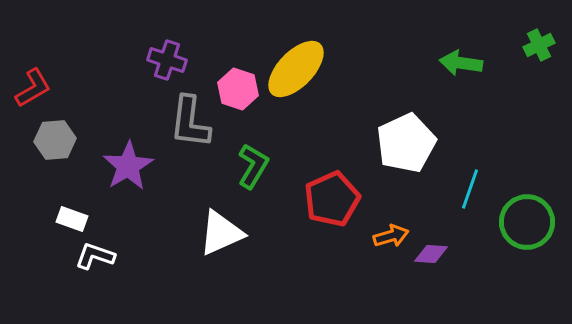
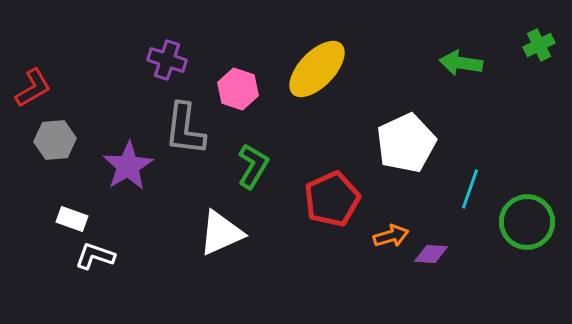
yellow ellipse: moved 21 px right
gray L-shape: moved 5 px left, 7 px down
